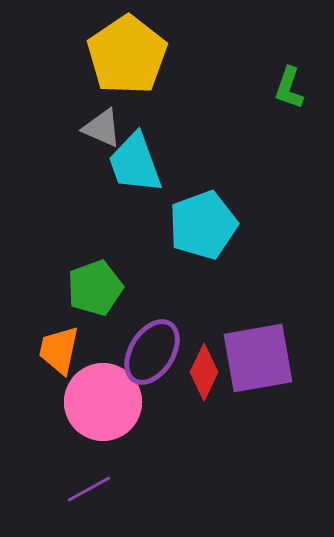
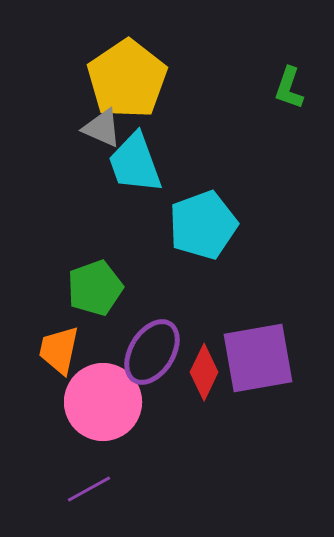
yellow pentagon: moved 24 px down
